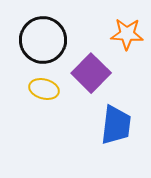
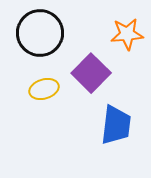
orange star: rotated 8 degrees counterclockwise
black circle: moved 3 px left, 7 px up
yellow ellipse: rotated 32 degrees counterclockwise
